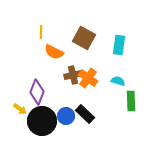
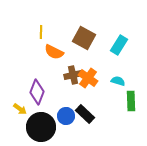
cyan rectangle: rotated 24 degrees clockwise
black circle: moved 1 px left, 6 px down
